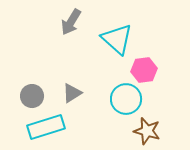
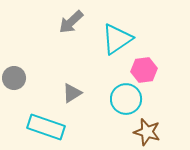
gray arrow: rotated 16 degrees clockwise
cyan triangle: rotated 44 degrees clockwise
gray circle: moved 18 px left, 18 px up
cyan rectangle: rotated 36 degrees clockwise
brown star: moved 1 px down
